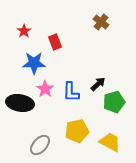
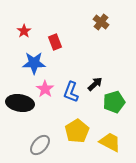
black arrow: moved 3 px left
blue L-shape: rotated 20 degrees clockwise
yellow pentagon: rotated 20 degrees counterclockwise
